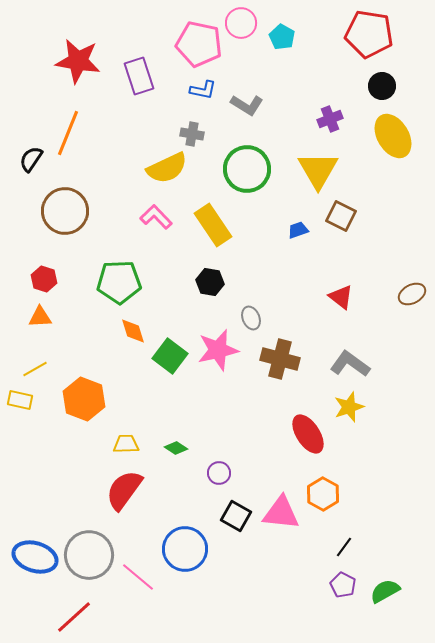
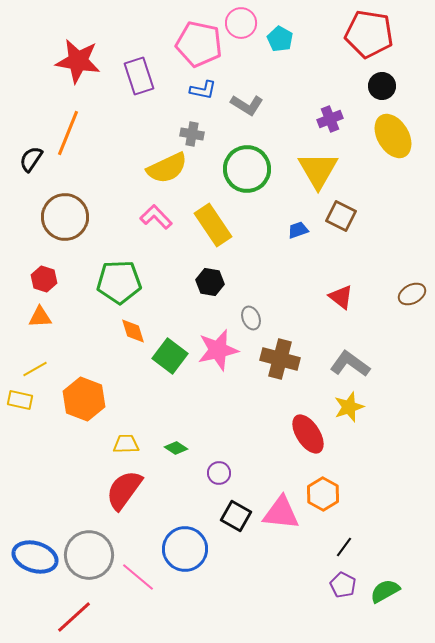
cyan pentagon at (282, 37): moved 2 px left, 2 px down
brown circle at (65, 211): moved 6 px down
